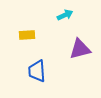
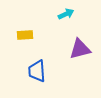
cyan arrow: moved 1 px right, 1 px up
yellow rectangle: moved 2 px left
